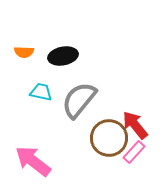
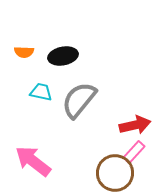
red arrow: rotated 116 degrees clockwise
brown circle: moved 6 px right, 35 px down
